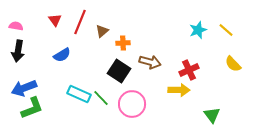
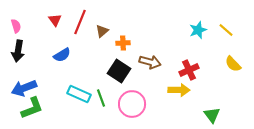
pink semicircle: rotated 64 degrees clockwise
green line: rotated 24 degrees clockwise
